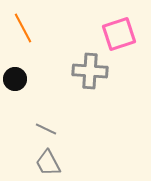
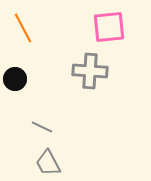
pink square: moved 10 px left, 7 px up; rotated 12 degrees clockwise
gray line: moved 4 px left, 2 px up
